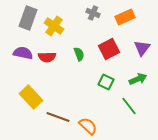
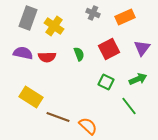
yellow rectangle: rotated 15 degrees counterclockwise
